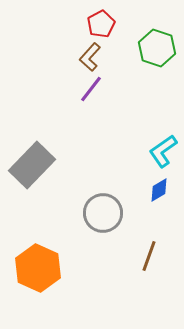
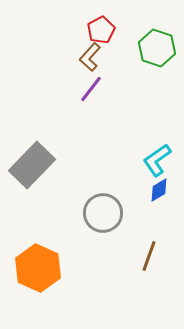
red pentagon: moved 6 px down
cyan L-shape: moved 6 px left, 9 px down
